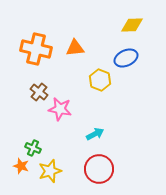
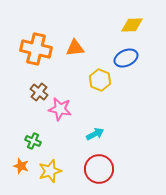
green cross: moved 7 px up
